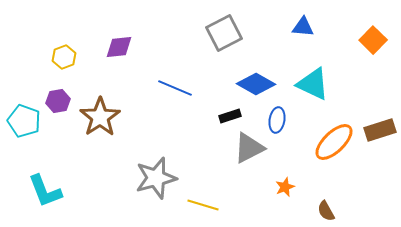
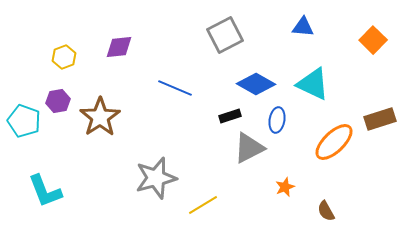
gray square: moved 1 px right, 2 px down
brown rectangle: moved 11 px up
yellow line: rotated 48 degrees counterclockwise
